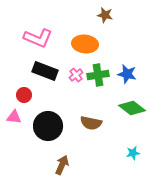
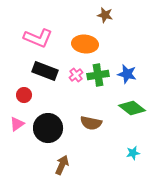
pink triangle: moved 3 px right, 7 px down; rotated 42 degrees counterclockwise
black circle: moved 2 px down
